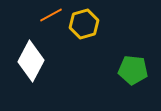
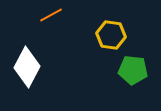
yellow hexagon: moved 27 px right, 11 px down; rotated 24 degrees clockwise
white diamond: moved 4 px left, 6 px down
